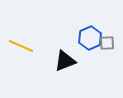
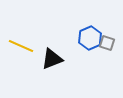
gray square: rotated 21 degrees clockwise
black triangle: moved 13 px left, 2 px up
